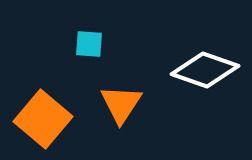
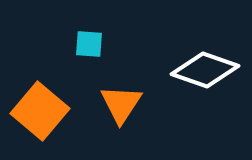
orange square: moved 3 px left, 8 px up
